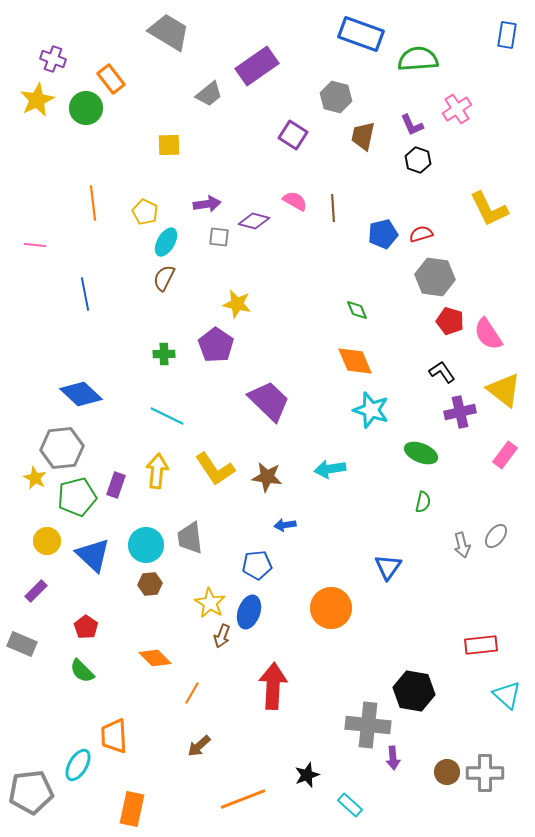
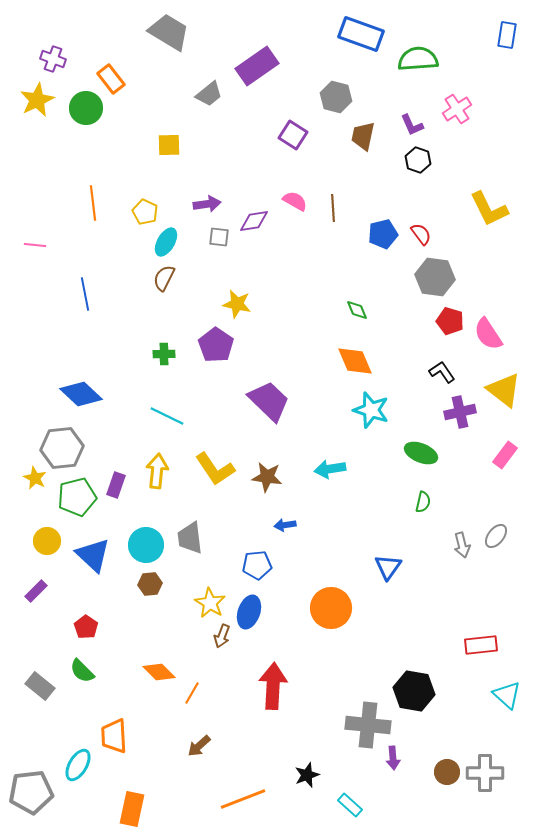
purple diamond at (254, 221): rotated 24 degrees counterclockwise
red semicircle at (421, 234): rotated 70 degrees clockwise
gray rectangle at (22, 644): moved 18 px right, 42 px down; rotated 16 degrees clockwise
orange diamond at (155, 658): moved 4 px right, 14 px down
